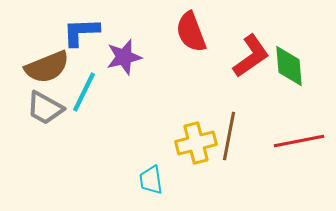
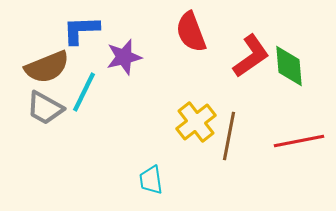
blue L-shape: moved 2 px up
yellow cross: moved 21 px up; rotated 24 degrees counterclockwise
